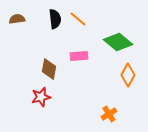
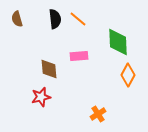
brown semicircle: rotated 98 degrees counterclockwise
green diamond: rotated 48 degrees clockwise
brown diamond: rotated 15 degrees counterclockwise
orange cross: moved 11 px left
